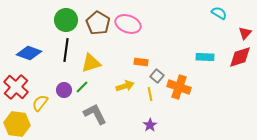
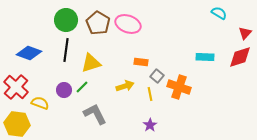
yellow semicircle: rotated 72 degrees clockwise
